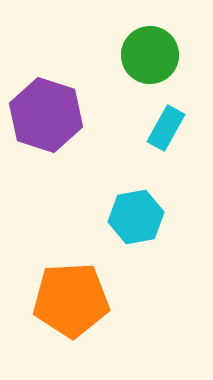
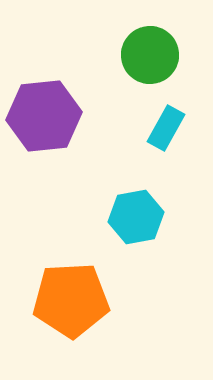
purple hexagon: moved 2 px left, 1 px down; rotated 24 degrees counterclockwise
